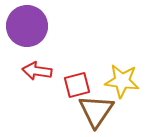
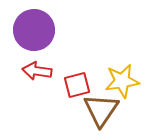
purple circle: moved 7 px right, 4 px down
yellow star: rotated 16 degrees counterclockwise
brown triangle: moved 5 px right, 1 px up
